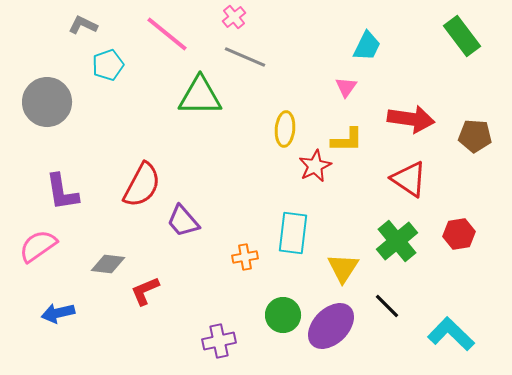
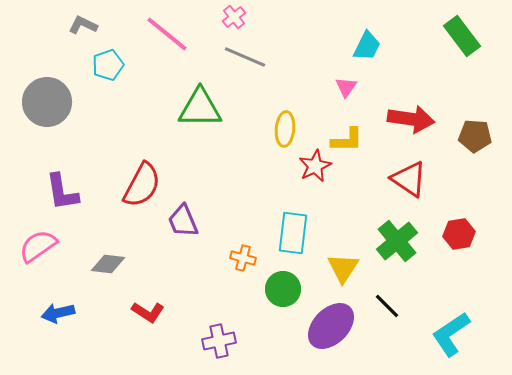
green triangle: moved 12 px down
purple trapezoid: rotated 18 degrees clockwise
orange cross: moved 2 px left, 1 px down; rotated 25 degrees clockwise
red L-shape: moved 3 px right, 21 px down; rotated 124 degrees counterclockwise
green circle: moved 26 px up
cyan L-shape: rotated 78 degrees counterclockwise
